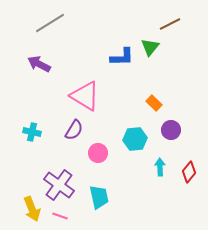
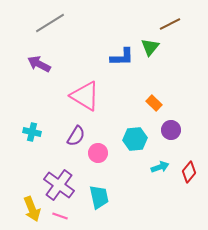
purple semicircle: moved 2 px right, 6 px down
cyan arrow: rotated 72 degrees clockwise
